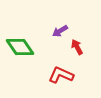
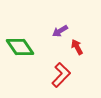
red L-shape: rotated 110 degrees clockwise
